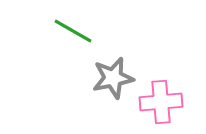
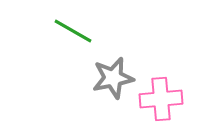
pink cross: moved 3 px up
